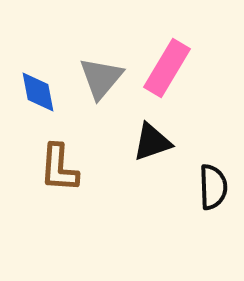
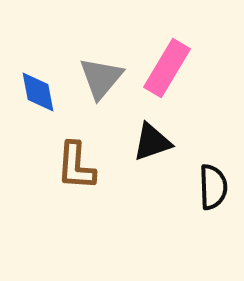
brown L-shape: moved 17 px right, 2 px up
